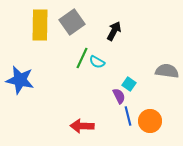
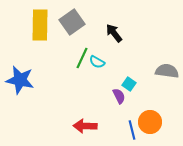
black arrow: moved 2 px down; rotated 66 degrees counterclockwise
blue line: moved 4 px right, 14 px down
orange circle: moved 1 px down
red arrow: moved 3 px right
